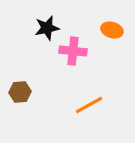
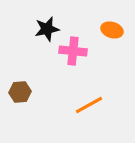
black star: moved 1 px down
